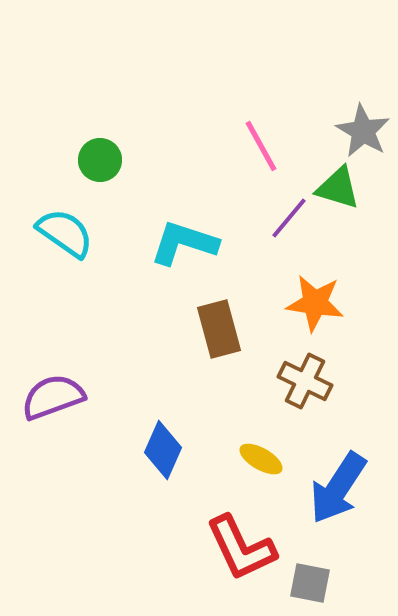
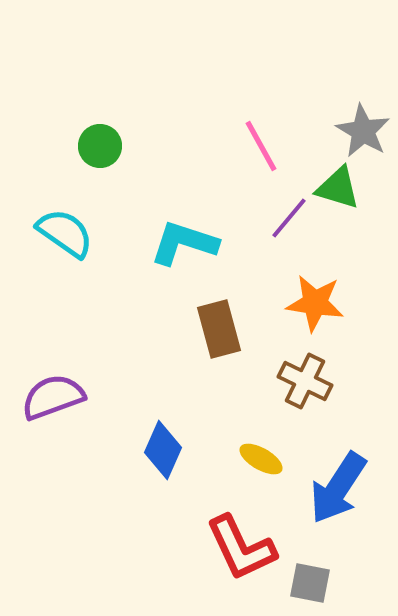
green circle: moved 14 px up
